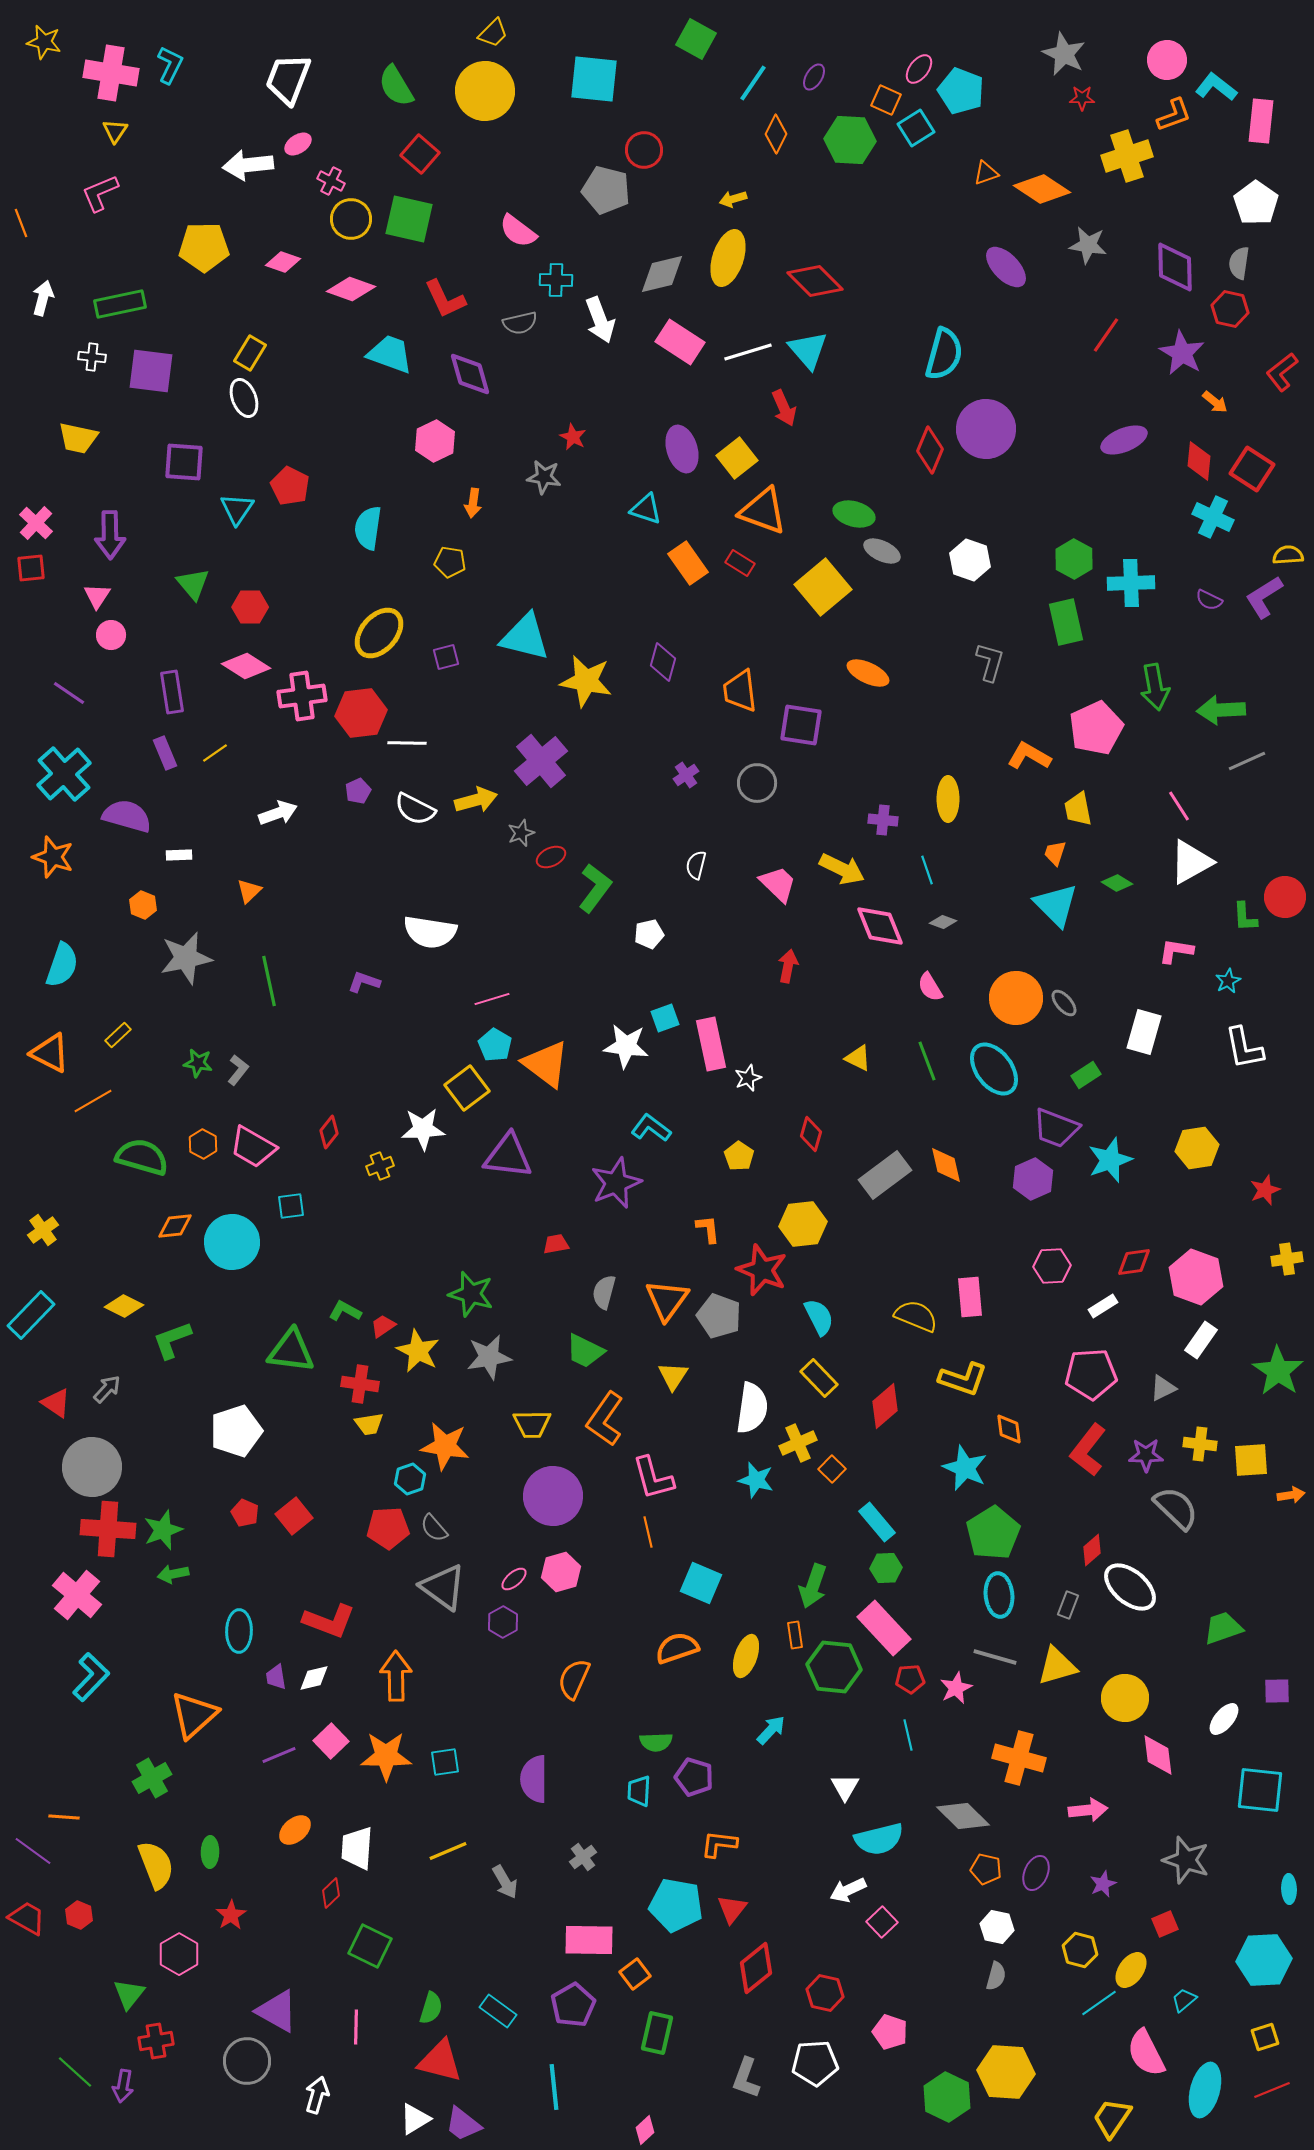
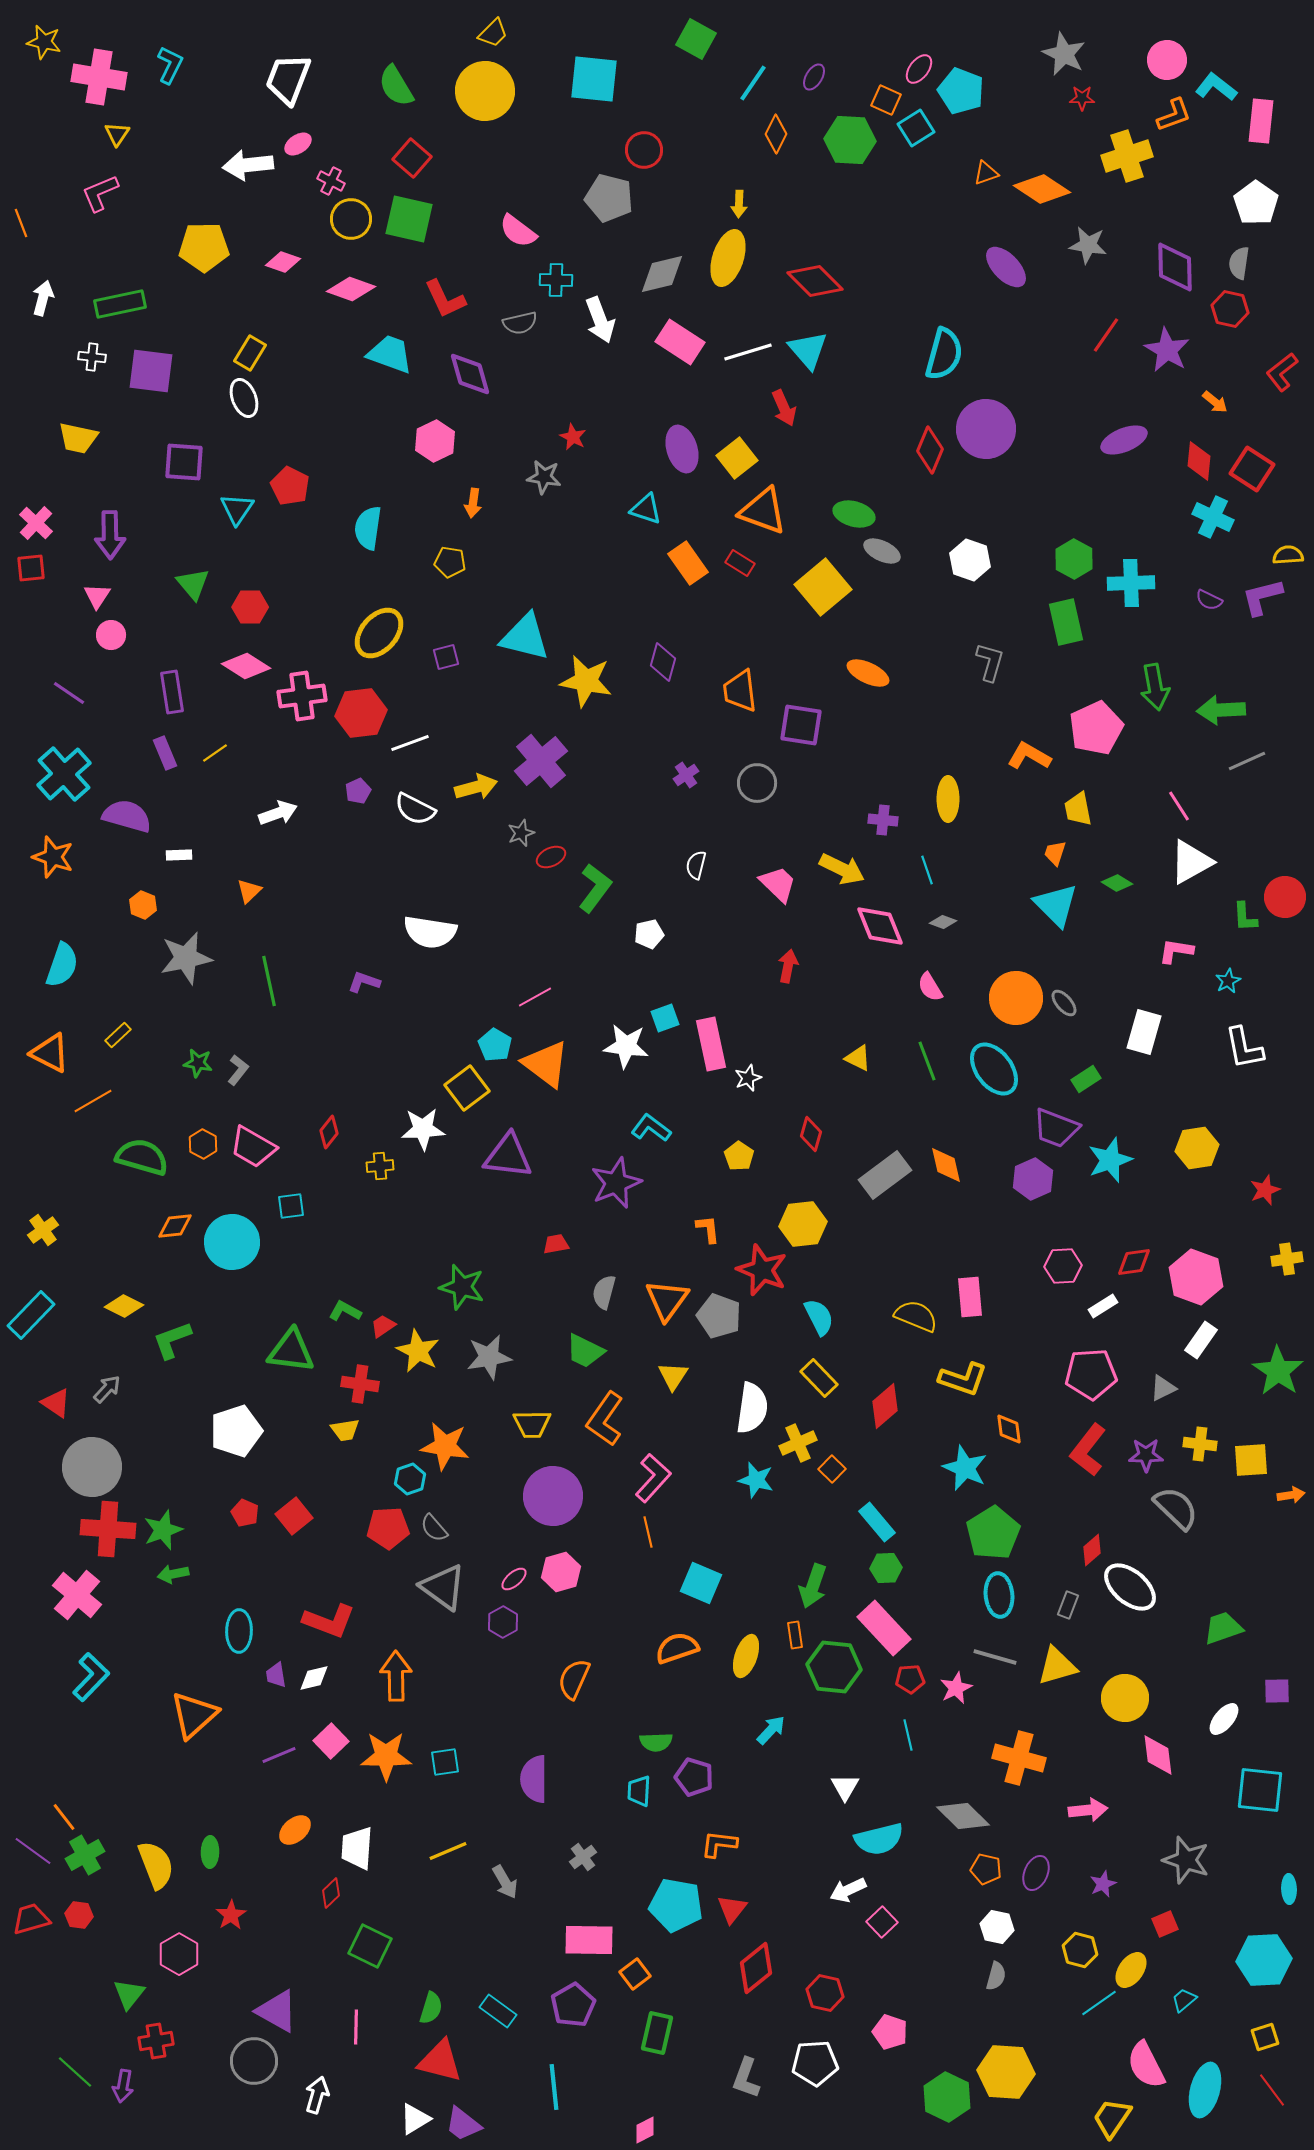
pink cross at (111, 73): moved 12 px left, 4 px down
yellow triangle at (115, 131): moved 2 px right, 3 px down
red square at (420, 154): moved 8 px left, 4 px down
gray pentagon at (606, 190): moved 3 px right, 8 px down
yellow arrow at (733, 199): moved 6 px right, 5 px down; rotated 72 degrees counterclockwise
purple star at (1182, 353): moved 15 px left, 3 px up
purple L-shape at (1264, 597): moved 2 px left; rotated 18 degrees clockwise
white line at (407, 743): moved 3 px right; rotated 21 degrees counterclockwise
yellow arrow at (476, 800): moved 13 px up
pink line at (492, 999): moved 43 px right, 2 px up; rotated 12 degrees counterclockwise
green rectangle at (1086, 1075): moved 4 px down
yellow cross at (380, 1166): rotated 16 degrees clockwise
pink hexagon at (1052, 1266): moved 11 px right
green star at (471, 1294): moved 9 px left, 7 px up
yellow trapezoid at (369, 1424): moved 24 px left, 6 px down
pink L-shape at (653, 1478): rotated 123 degrees counterclockwise
purple trapezoid at (276, 1677): moved 2 px up
green cross at (152, 1778): moved 67 px left, 77 px down
orange line at (64, 1817): rotated 48 degrees clockwise
red hexagon at (79, 1915): rotated 16 degrees counterclockwise
red trapezoid at (27, 1918): moved 4 px right, 1 px down; rotated 45 degrees counterclockwise
pink semicircle at (1146, 2053): moved 12 px down
gray circle at (247, 2061): moved 7 px right
red line at (1272, 2090): rotated 75 degrees clockwise
pink diamond at (645, 2130): rotated 16 degrees clockwise
